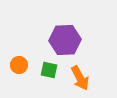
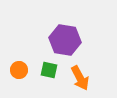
purple hexagon: rotated 12 degrees clockwise
orange circle: moved 5 px down
